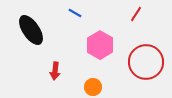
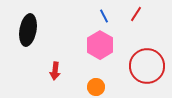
blue line: moved 29 px right, 3 px down; rotated 32 degrees clockwise
black ellipse: moved 3 px left; rotated 44 degrees clockwise
red circle: moved 1 px right, 4 px down
orange circle: moved 3 px right
